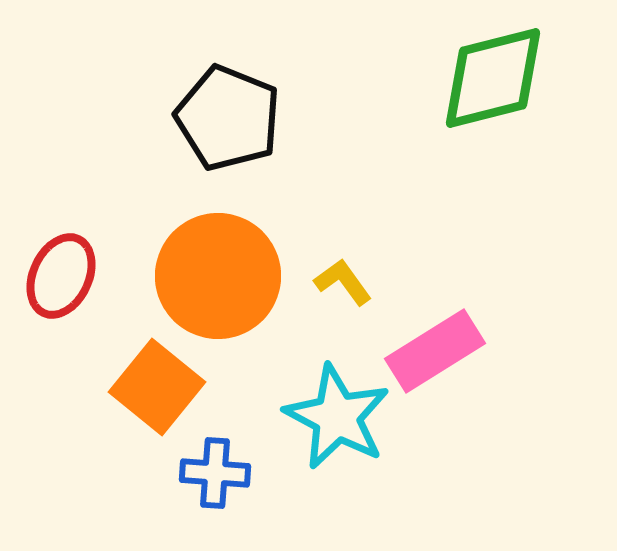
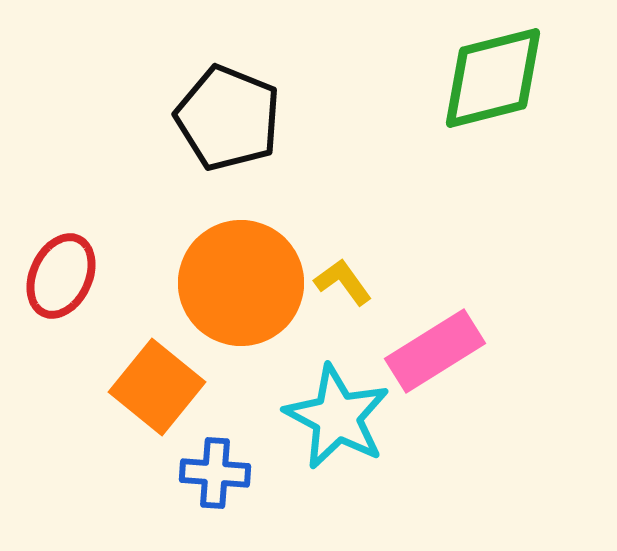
orange circle: moved 23 px right, 7 px down
